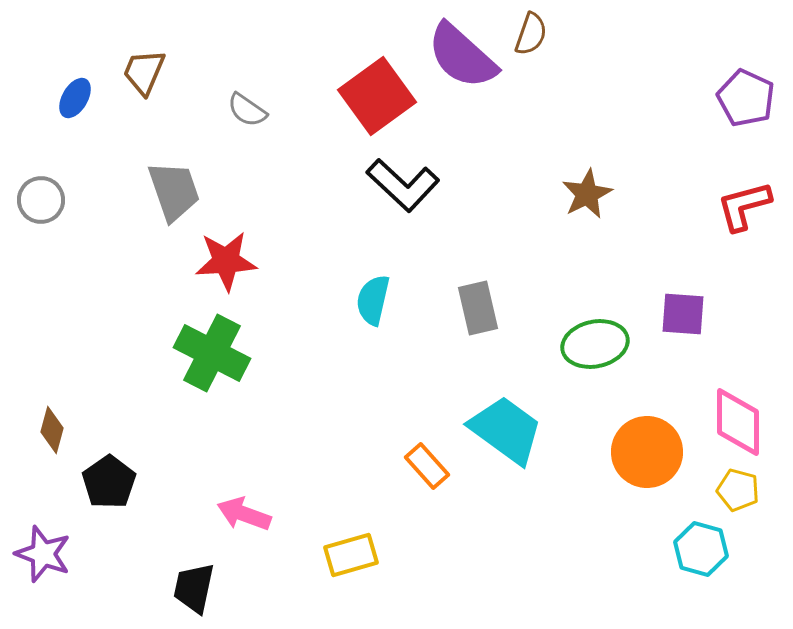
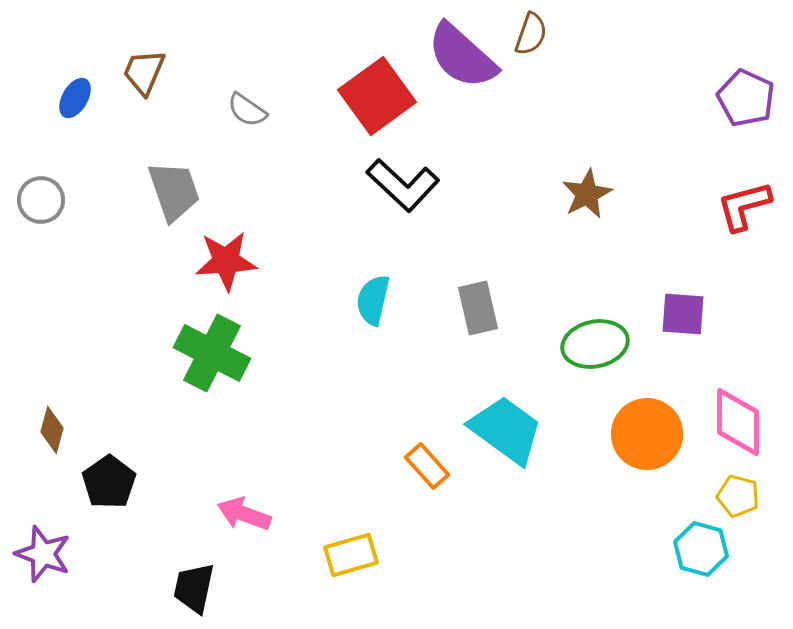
orange circle: moved 18 px up
yellow pentagon: moved 6 px down
